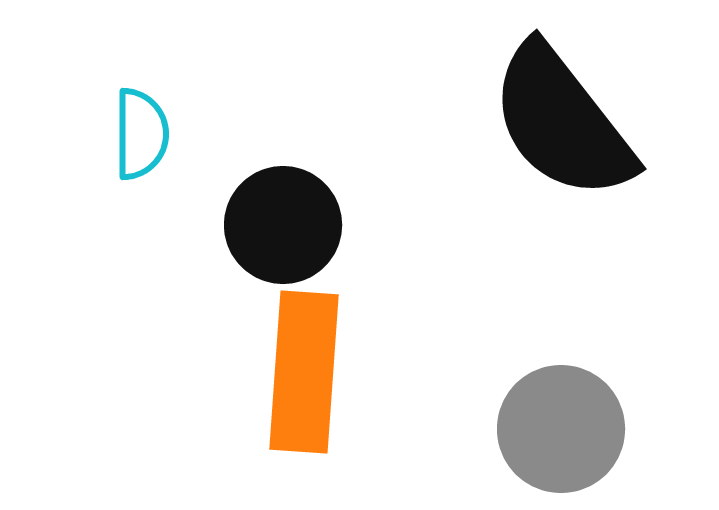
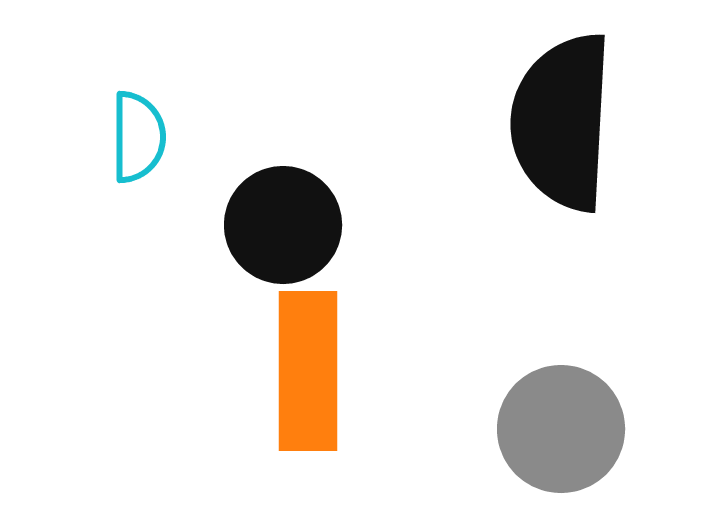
black semicircle: rotated 41 degrees clockwise
cyan semicircle: moved 3 px left, 3 px down
orange rectangle: moved 4 px right, 1 px up; rotated 4 degrees counterclockwise
